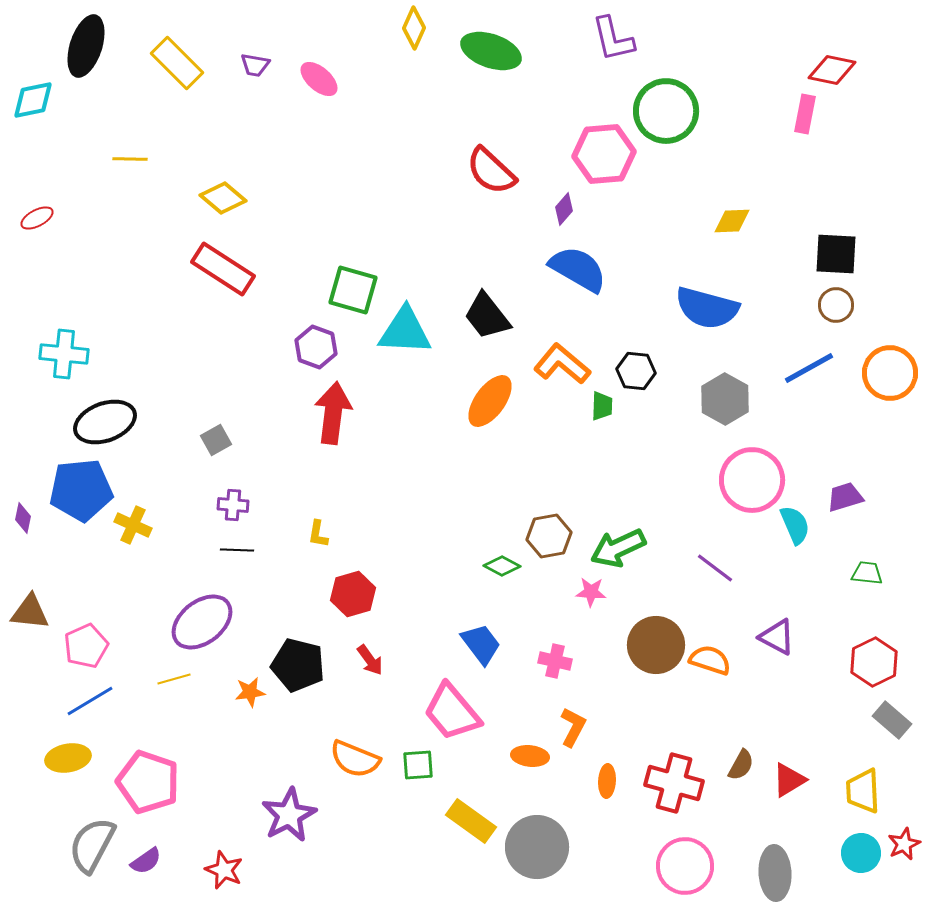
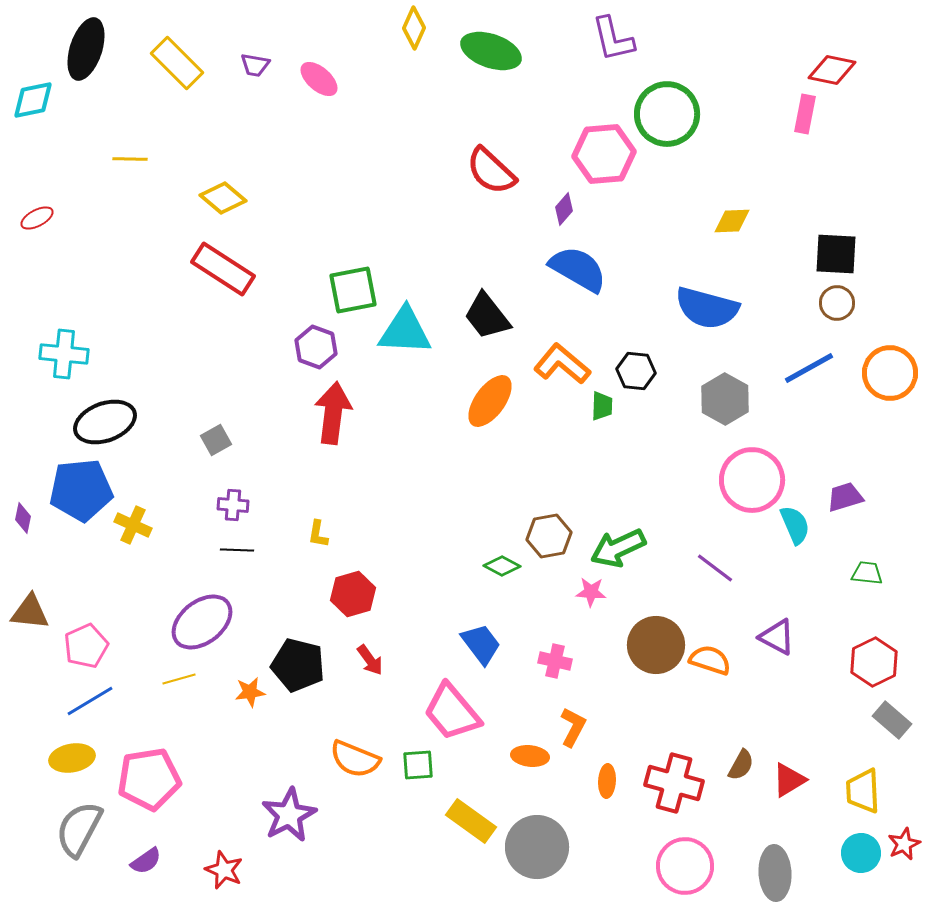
black ellipse at (86, 46): moved 3 px down
green circle at (666, 111): moved 1 px right, 3 px down
green square at (353, 290): rotated 27 degrees counterclockwise
brown circle at (836, 305): moved 1 px right, 2 px up
yellow line at (174, 679): moved 5 px right
yellow ellipse at (68, 758): moved 4 px right
pink pentagon at (148, 782): moved 1 px right, 3 px up; rotated 28 degrees counterclockwise
gray semicircle at (92, 845): moved 13 px left, 16 px up
